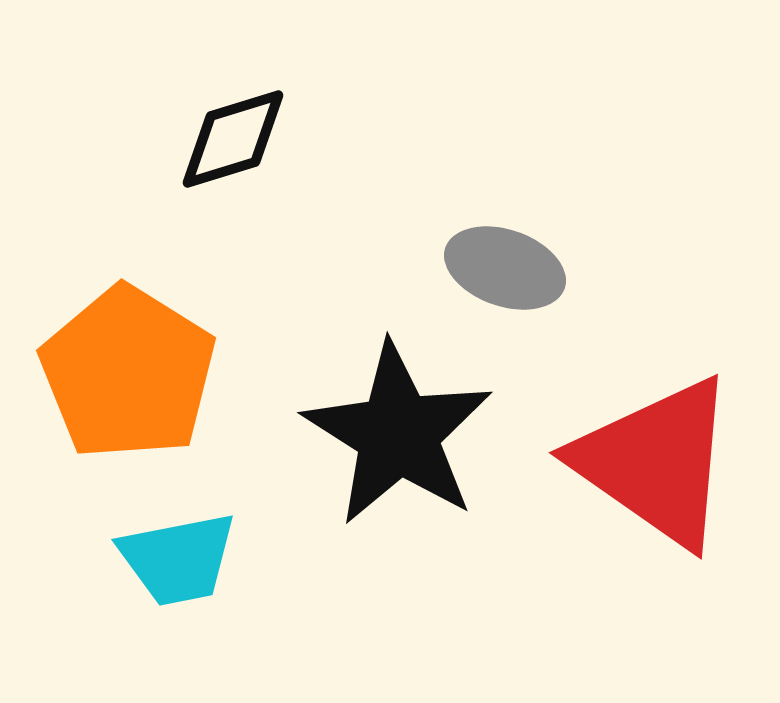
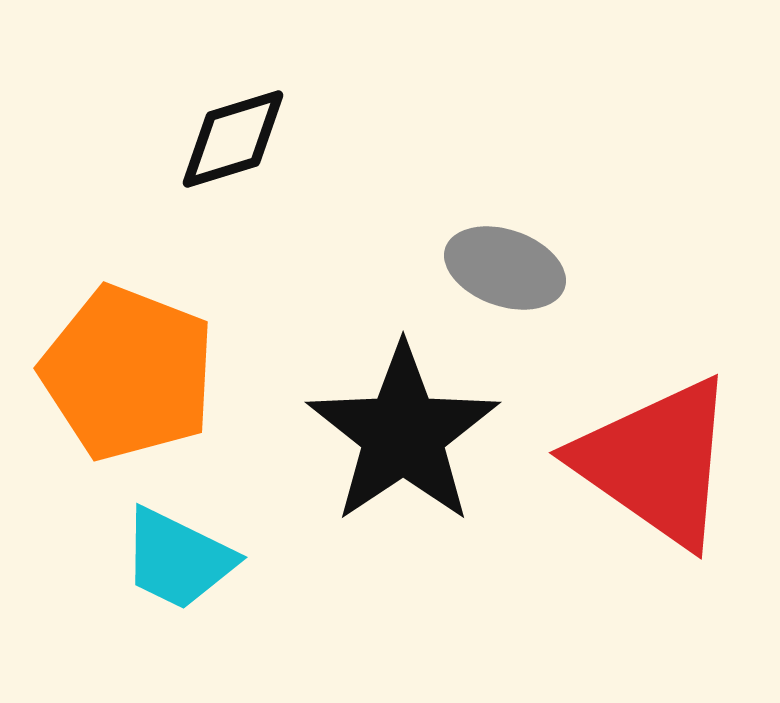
orange pentagon: rotated 11 degrees counterclockwise
black star: moved 5 px right; rotated 6 degrees clockwise
cyan trapezoid: rotated 37 degrees clockwise
